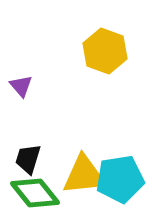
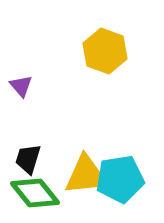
yellow triangle: moved 2 px right
